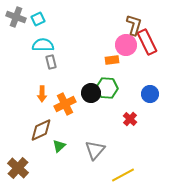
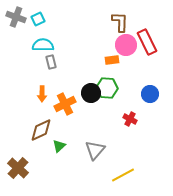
brown L-shape: moved 14 px left, 3 px up; rotated 15 degrees counterclockwise
red cross: rotated 16 degrees counterclockwise
